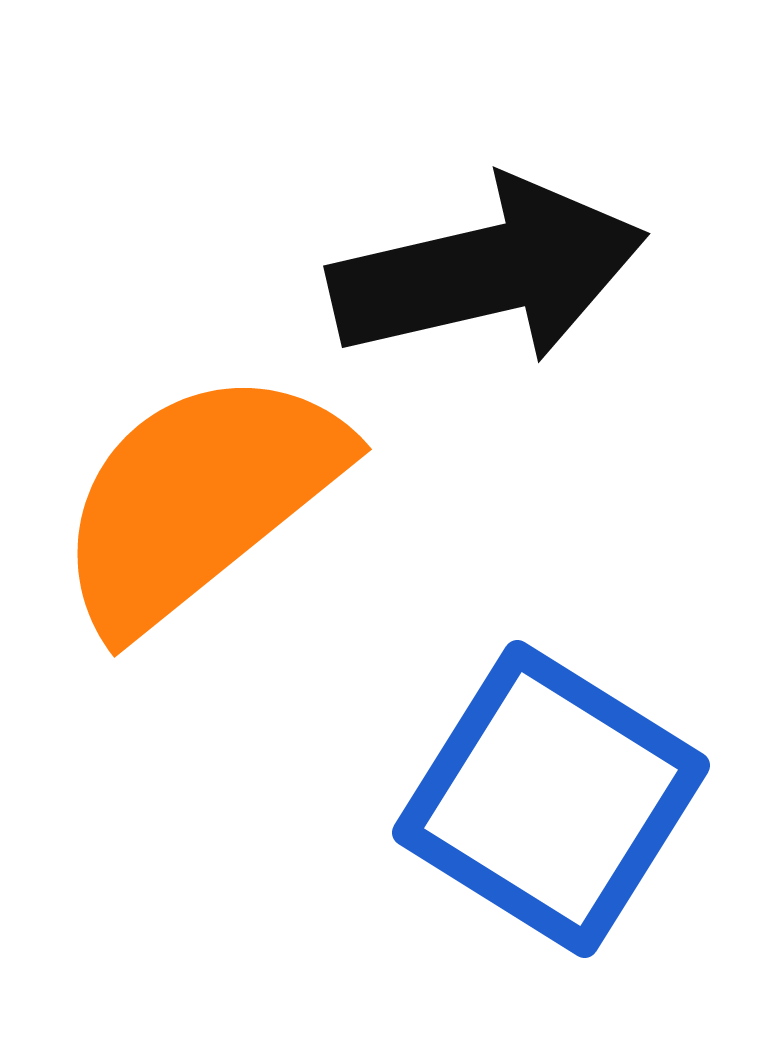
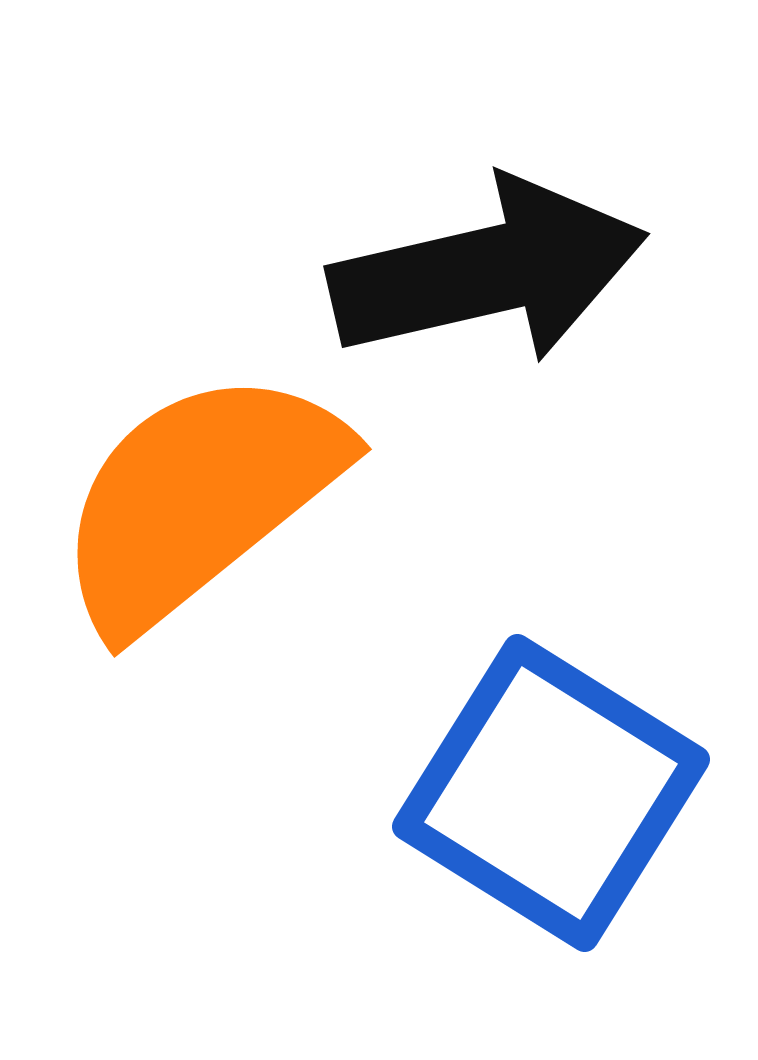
blue square: moved 6 px up
